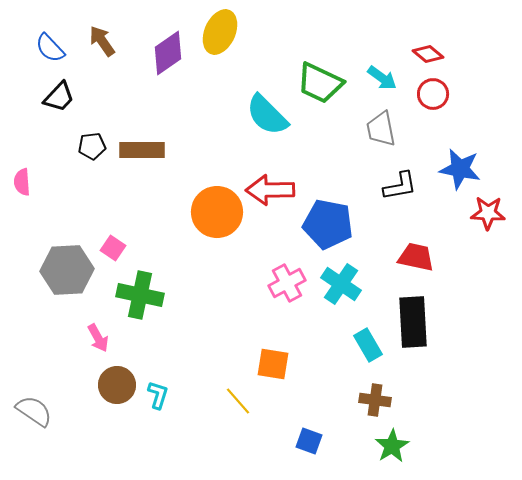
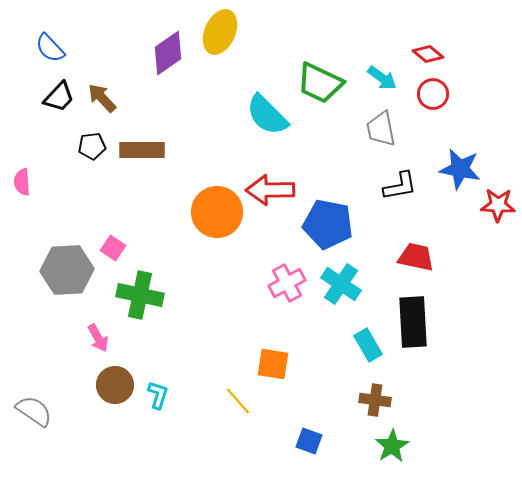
brown arrow: moved 57 px down; rotated 8 degrees counterclockwise
red star: moved 10 px right, 8 px up
brown circle: moved 2 px left
